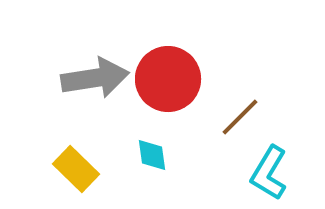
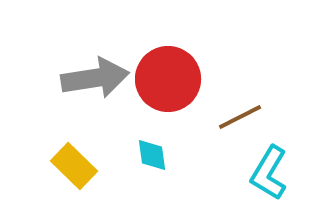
brown line: rotated 18 degrees clockwise
yellow rectangle: moved 2 px left, 3 px up
